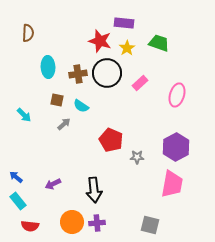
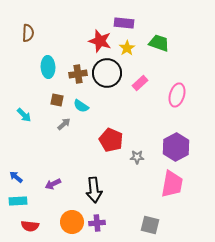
cyan rectangle: rotated 54 degrees counterclockwise
